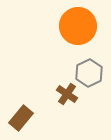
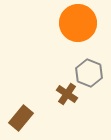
orange circle: moved 3 px up
gray hexagon: rotated 12 degrees counterclockwise
